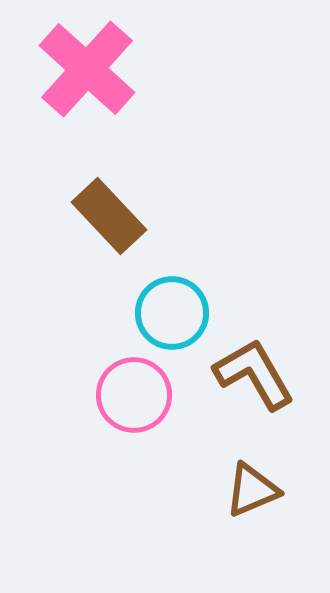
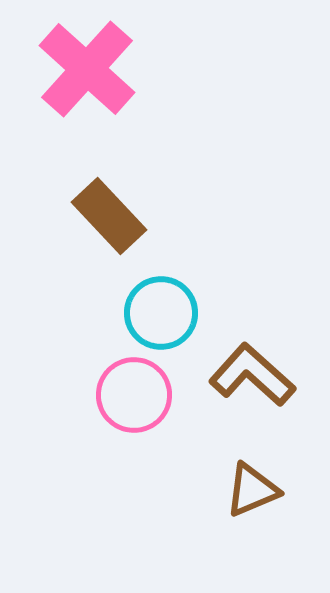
cyan circle: moved 11 px left
brown L-shape: moved 2 px left, 1 px down; rotated 18 degrees counterclockwise
